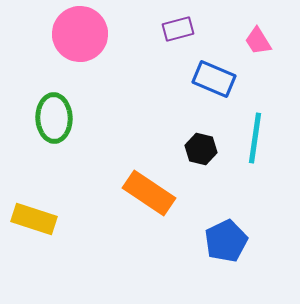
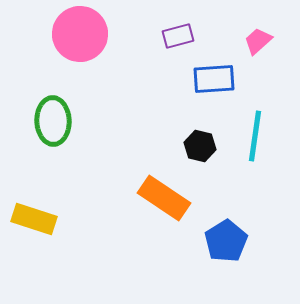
purple rectangle: moved 7 px down
pink trapezoid: rotated 80 degrees clockwise
blue rectangle: rotated 27 degrees counterclockwise
green ellipse: moved 1 px left, 3 px down
cyan line: moved 2 px up
black hexagon: moved 1 px left, 3 px up
orange rectangle: moved 15 px right, 5 px down
blue pentagon: rotated 6 degrees counterclockwise
